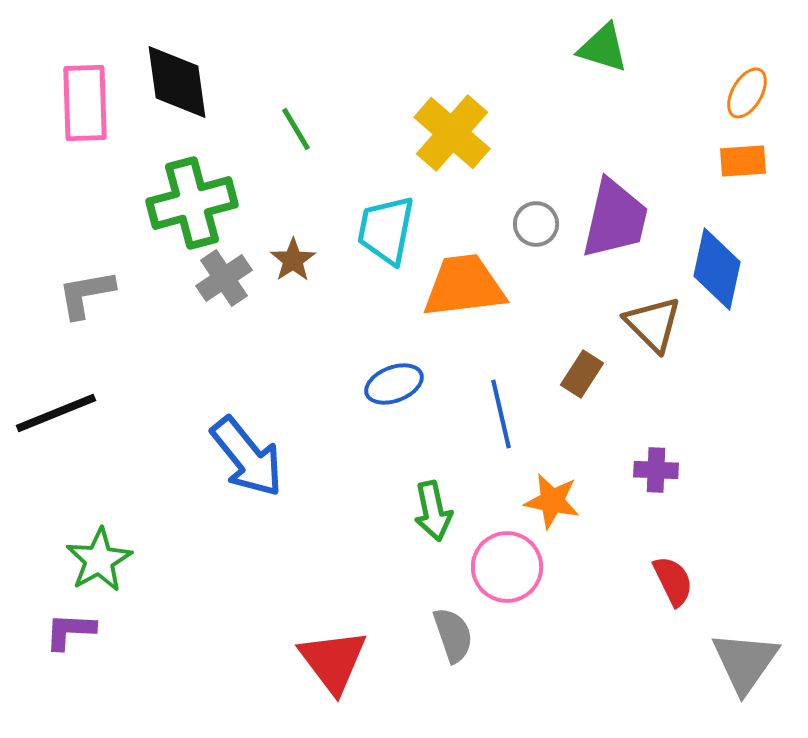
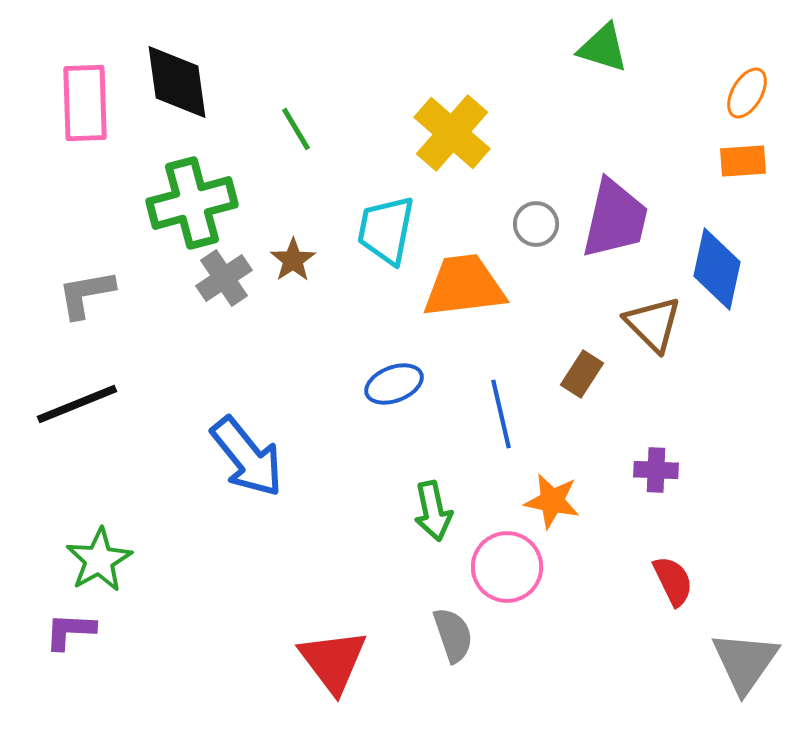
black line: moved 21 px right, 9 px up
